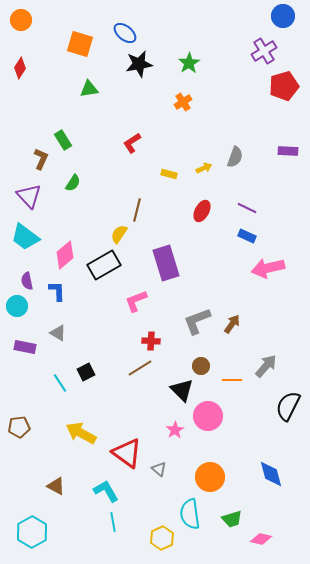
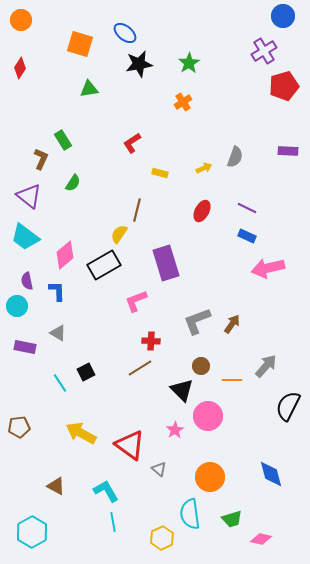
yellow rectangle at (169, 174): moved 9 px left, 1 px up
purple triangle at (29, 196): rotated 8 degrees counterclockwise
red triangle at (127, 453): moved 3 px right, 8 px up
